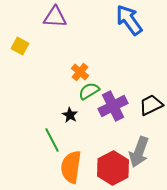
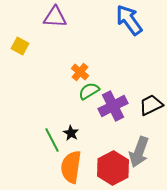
black star: moved 1 px right, 18 px down
